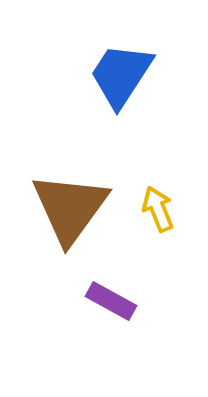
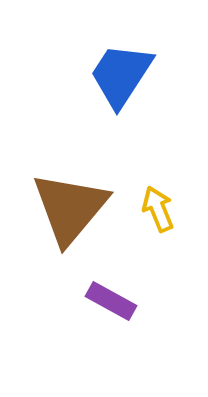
brown triangle: rotated 4 degrees clockwise
